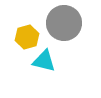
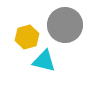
gray circle: moved 1 px right, 2 px down
